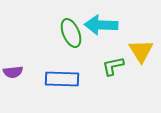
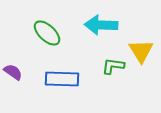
green ellipse: moved 24 px left; rotated 24 degrees counterclockwise
green L-shape: rotated 20 degrees clockwise
purple semicircle: rotated 138 degrees counterclockwise
